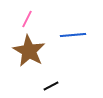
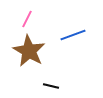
blue line: rotated 15 degrees counterclockwise
black line: rotated 42 degrees clockwise
